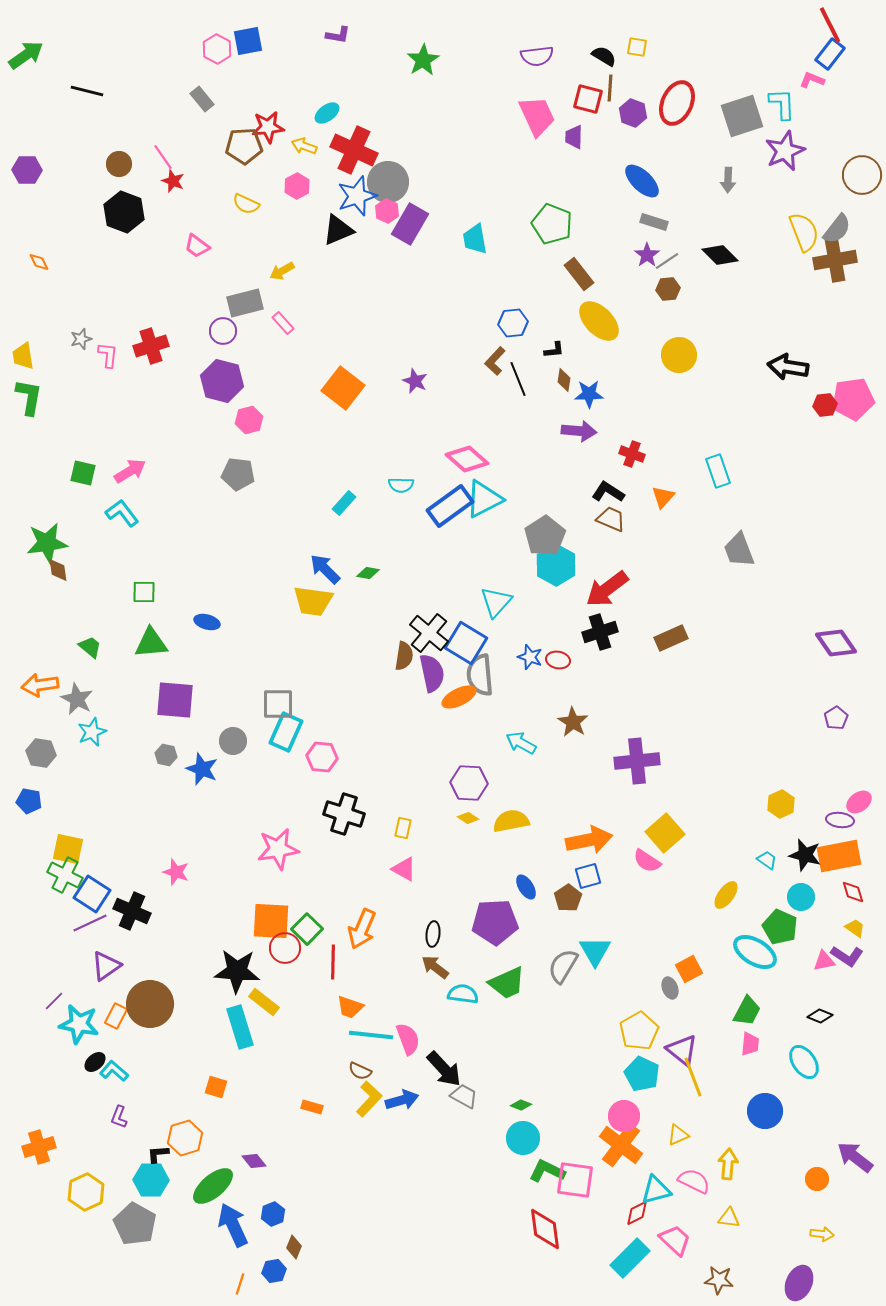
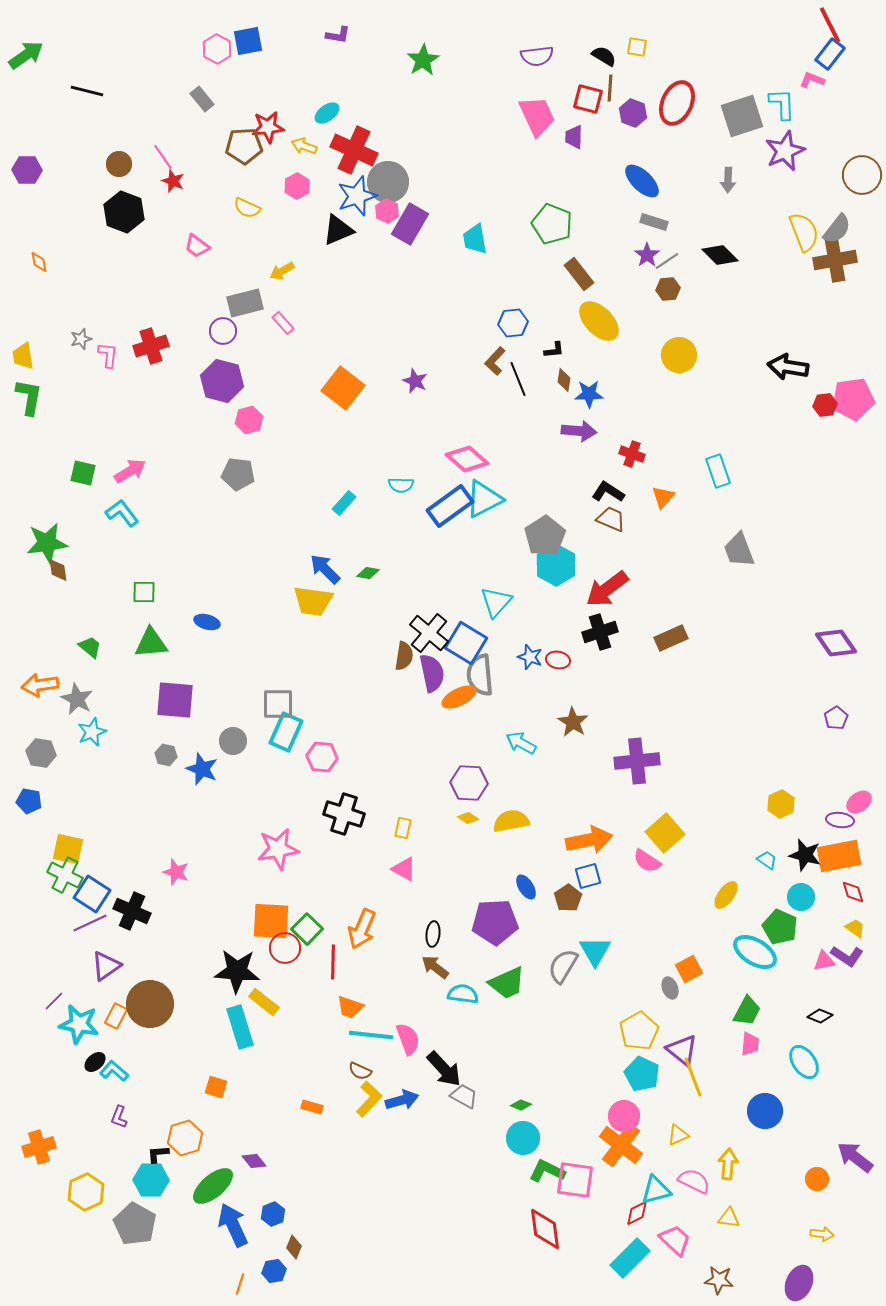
yellow semicircle at (246, 204): moved 1 px right, 4 px down
orange diamond at (39, 262): rotated 15 degrees clockwise
